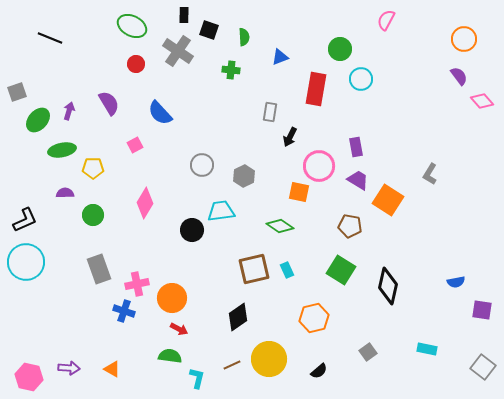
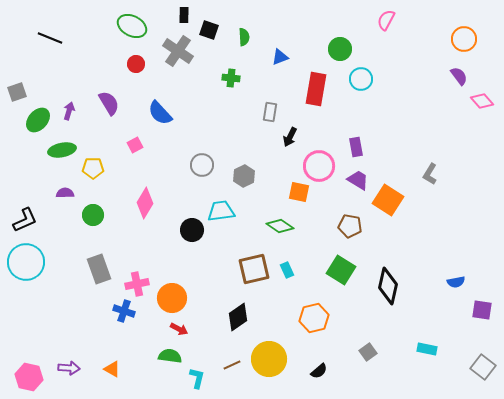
green cross at (231, 70): moved 8 px down
